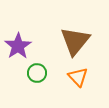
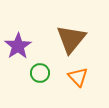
brown triangle: moved 4 px left, 2 px up
green circle: moved 3 px right
